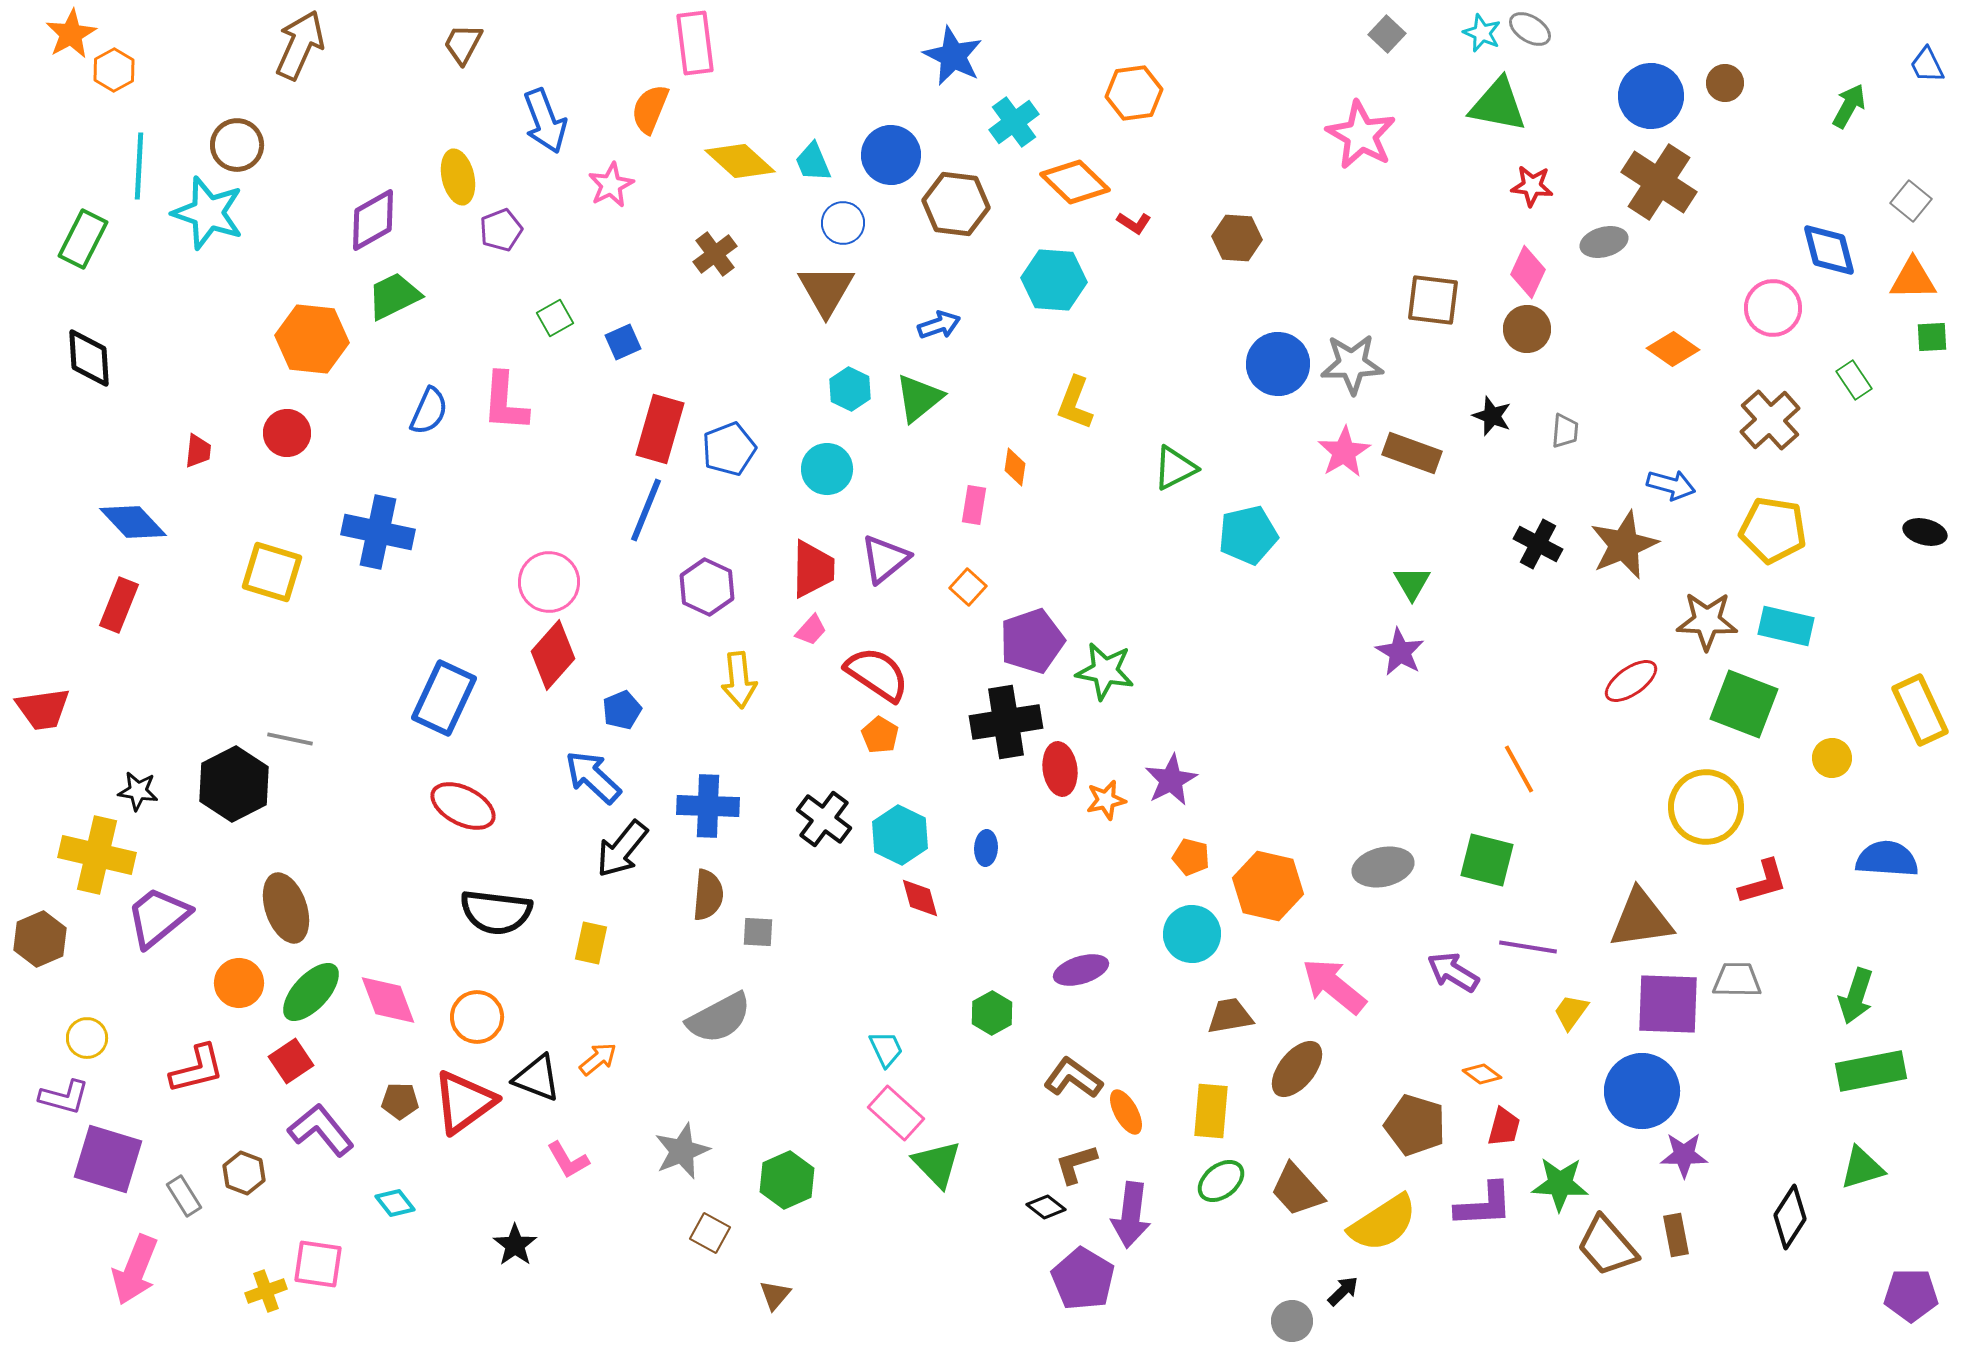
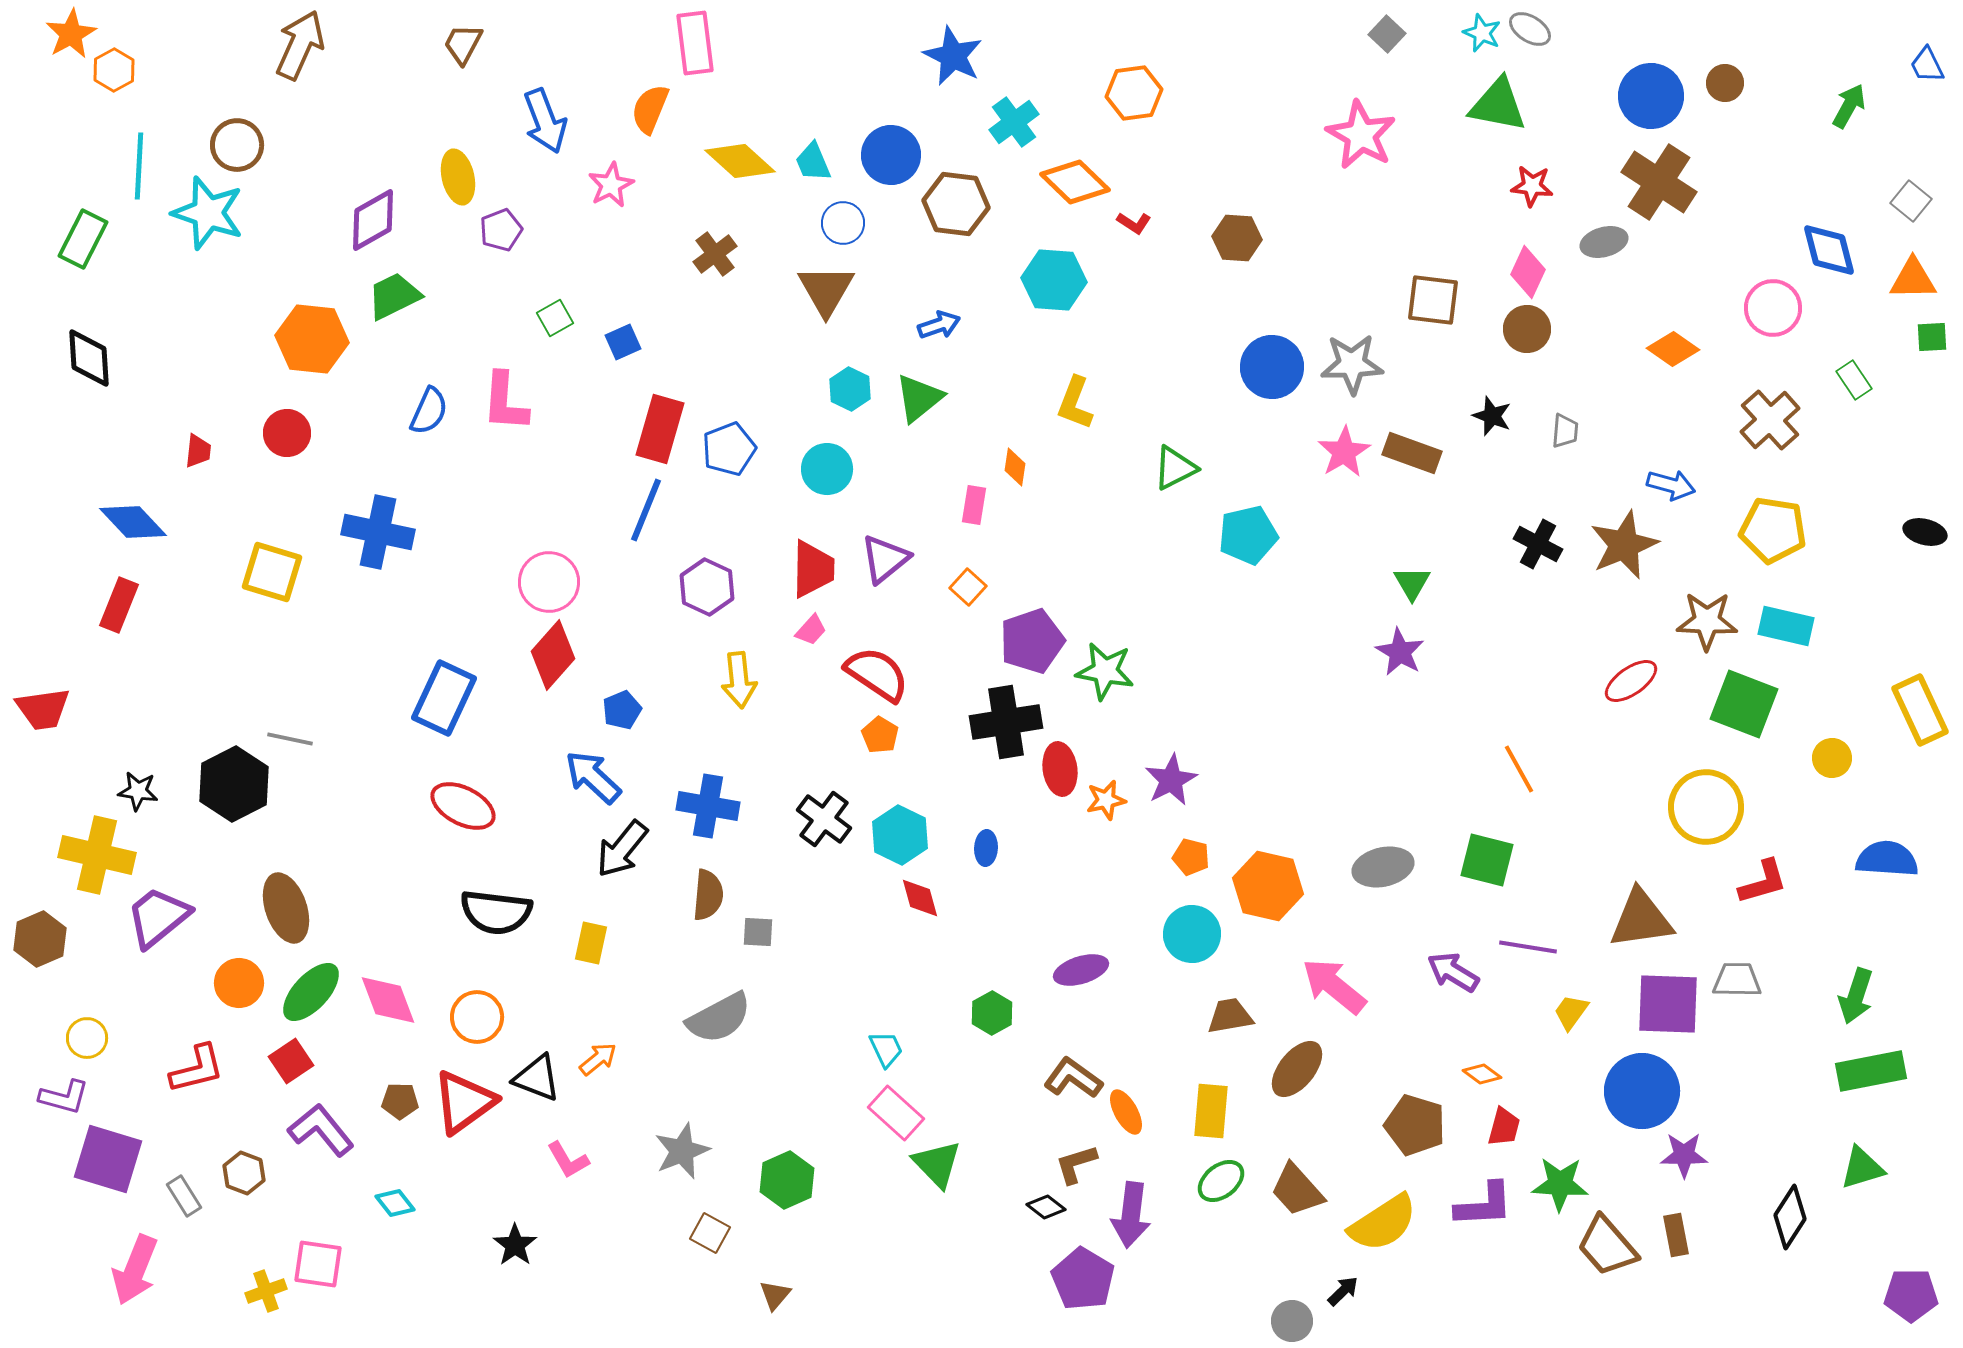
blue circle at (1278, 364): moved 6 px left, 3 px down
blue cross at (708, 806): rotated 8 degrees clockwise
